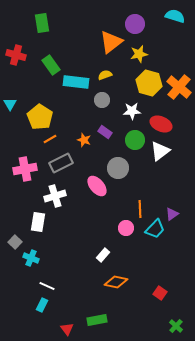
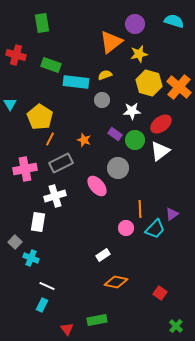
cyan semicircle at (175, 16): moved 1 px left, 5 px down
green rectangle at (51, 65): rotated 36 degrees counterclockwise
red ellipse at (161, 124): rotated 60 degrees counterclockwise
purple rectangle at (105, 132): moved 10 px right, 2 px down
orange line at (50, 139): rotated 32 degrees counterclockwise
white rectangle at (103, 255): rotated 16 degrees clockwise
